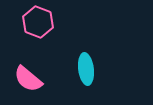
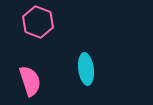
pink semicircle: moved 2 px right, 2 px down; rotated 148 degrees counterclockwise
